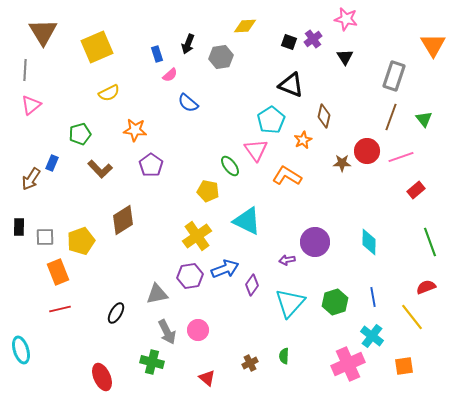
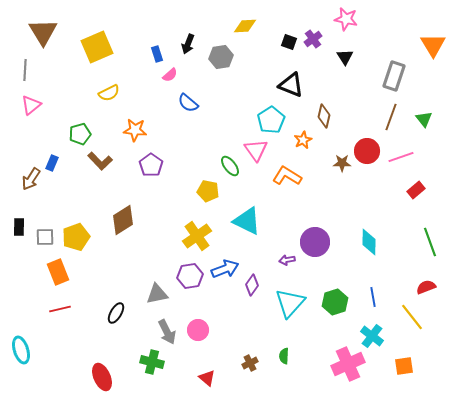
brown L-shape at (100, 169): moved 8 px up
yellow pentagon at (81, 241): moved 5 px left, 4 px up
